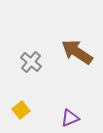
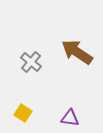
yellow square: moved 2 px right, 3 px down; rotated 18 degrees counterclockwise
purple triangle: rotated 30 degrees clockwise
